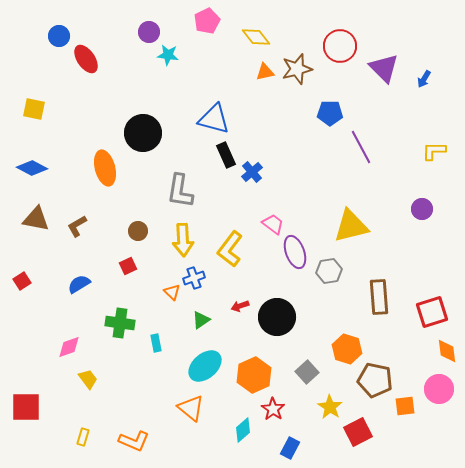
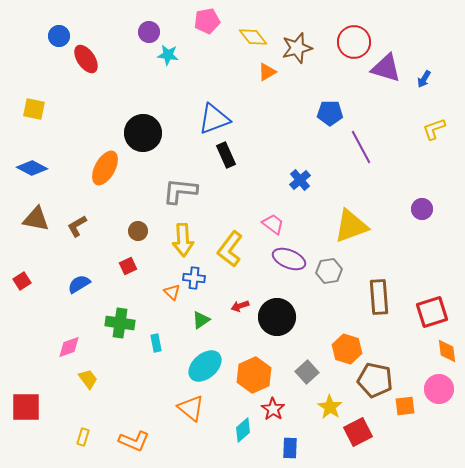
pink pentagon at (207, 21): rotated 15 degrees clockwise
yellow diamond at (256, 37): moved 3 px left
red circle at (340, 46): moved 14 px right, 4 px up
purple triangle at (384, 68): moved 2 px right; rotated 28 degrees counterclockwise
brown star at (297, 69): moved 21 px up
orange triangle at (265, 72): moved 2 px right; rotated 18 degrees counterclockwise
blue triangle at (214, 119): rotated 36 degrees counterclockwise
yellow L-shape at (434, 151): moved 22 px up; rotated 20 degrees counterclockwise
orange ellipse at (105, 168): rotated 44 degrees clockwise
blue cross at (252, 172): moved 48 px right, 8 px down
gray L-shape at (180, 191): rotated 87 degrees clockwise
yellow triangle at (351, 226): rotated 6 degrees counterclockwise
purple ellipse at (295, 252): moved 6 px left, 7 px down; rotated 48 degrees counterclockwise
blue cross at (194, 278): rotated 25 degrees clockwise
blue rectangle at (290, 448): rotated 25 degrees counterclockwise
